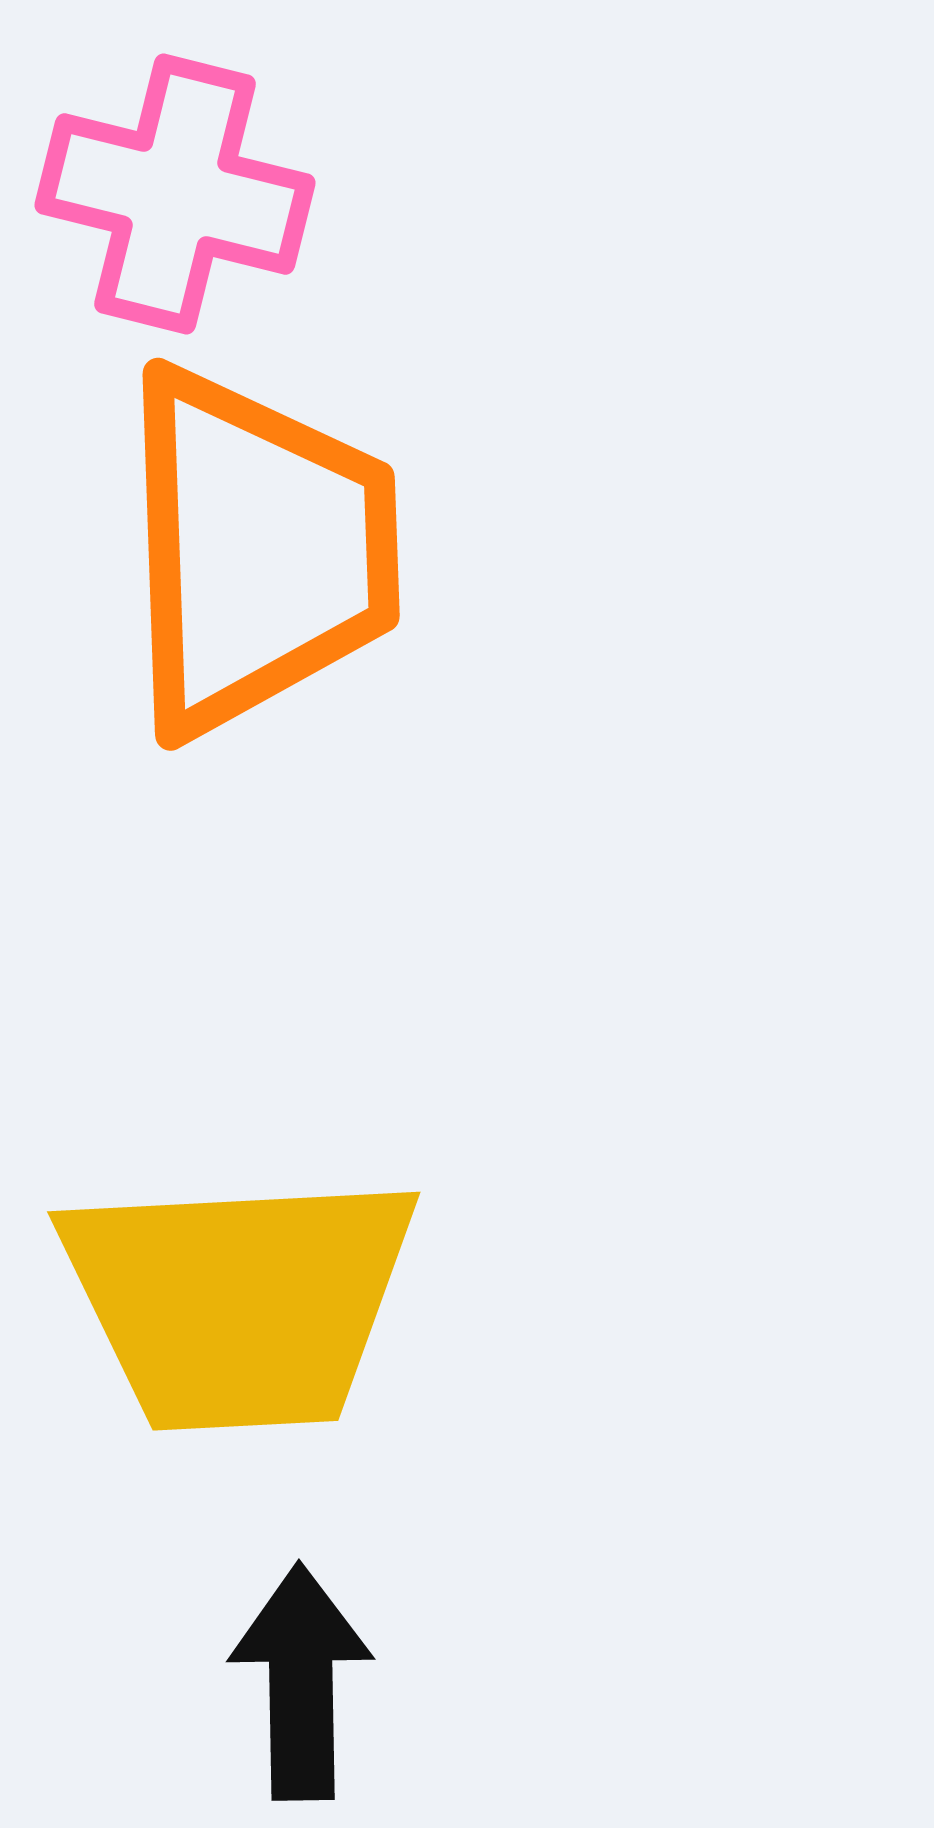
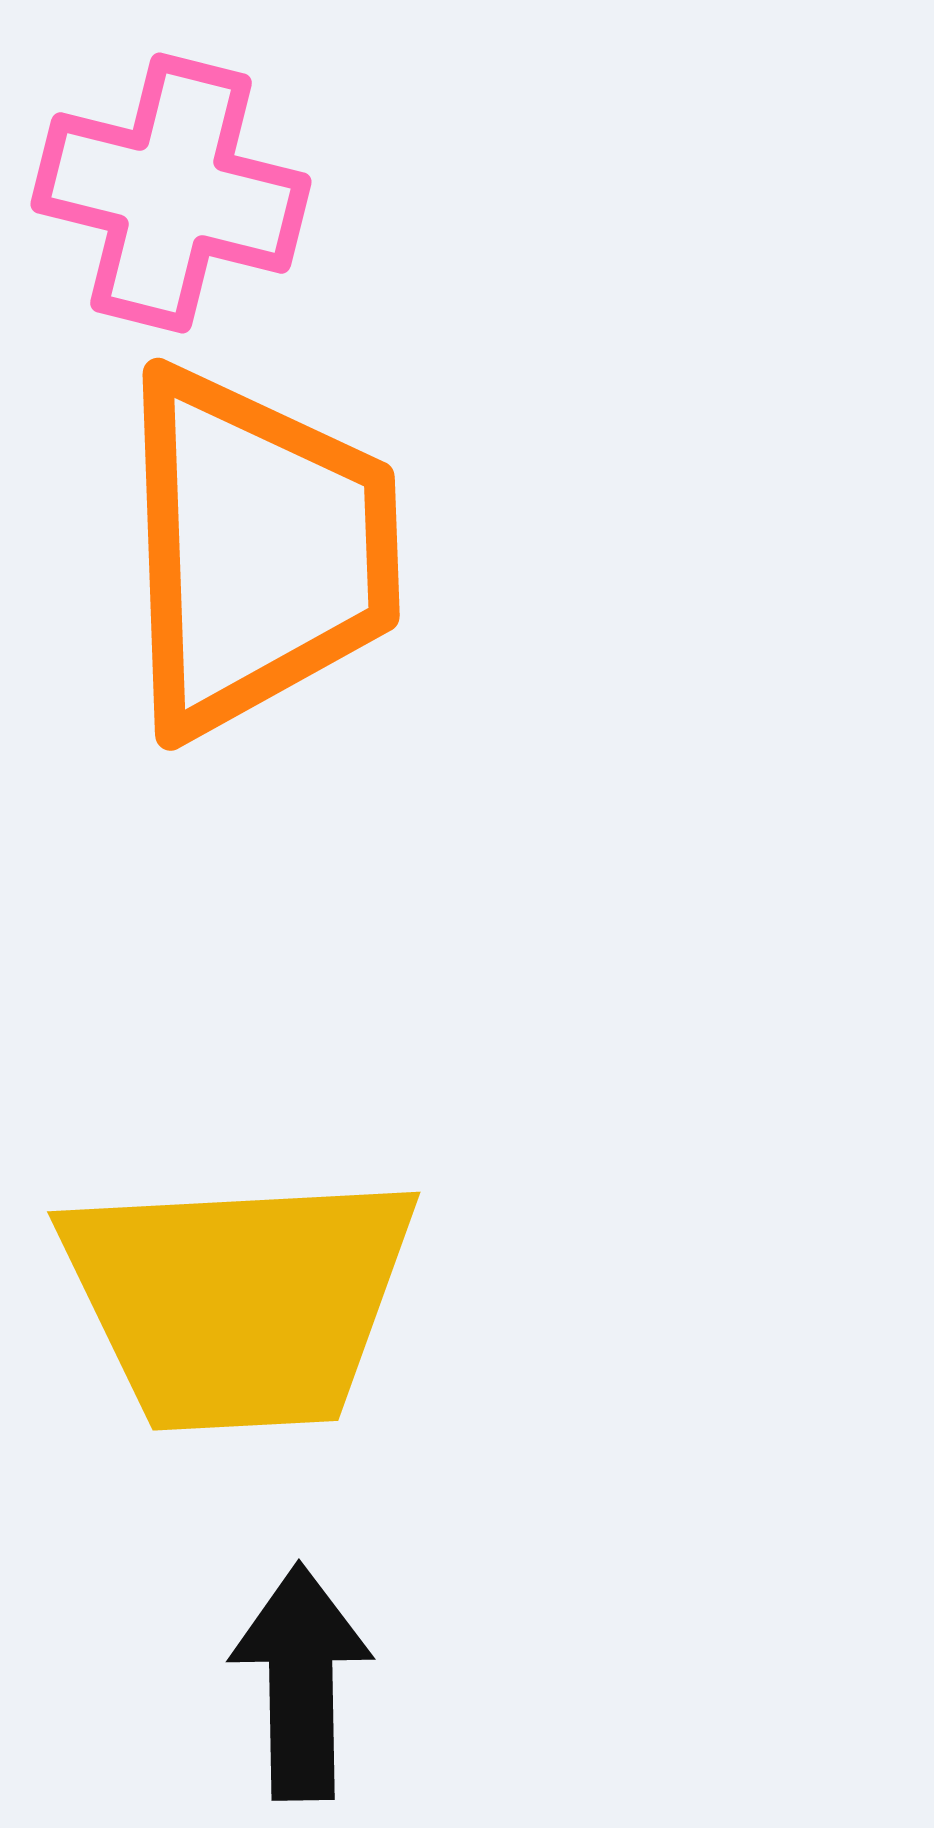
pink cross: moved 4 px left, 1 px up
